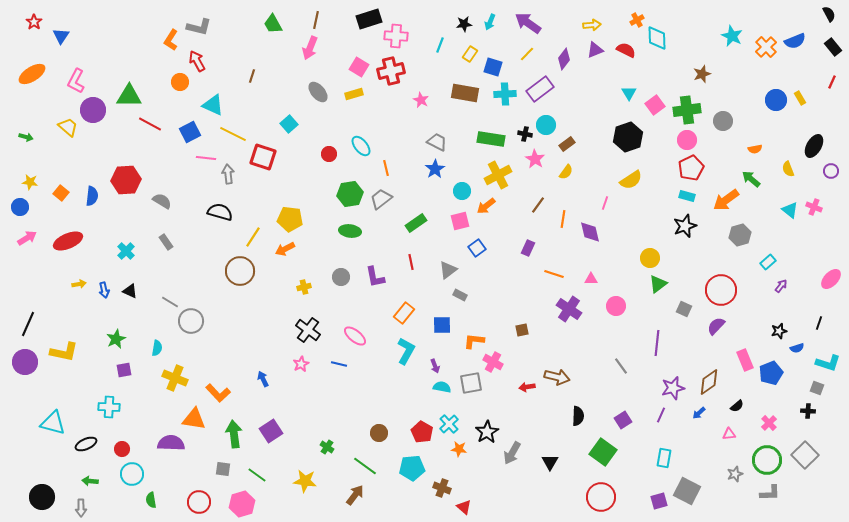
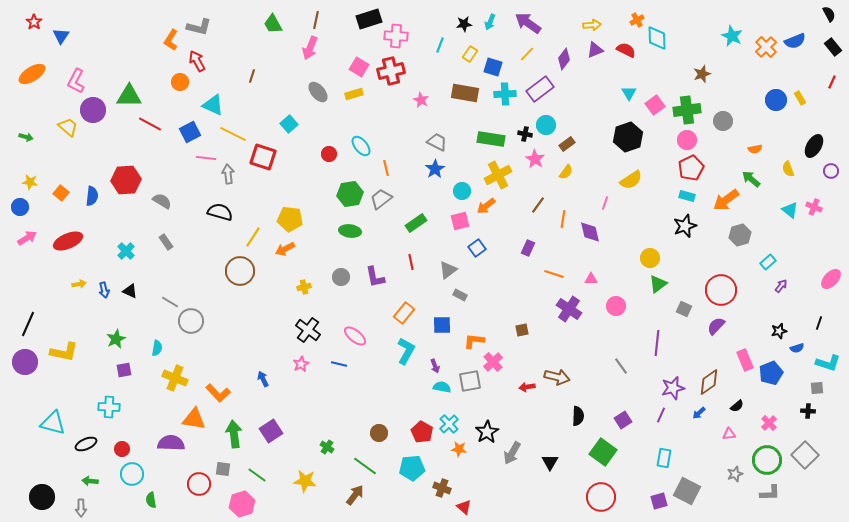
pink cross at (493, 362): rotated 18 degrees clockwise
gray square at (471, 383): moved 1 px left, 2 px up
gray square at (817, 388): rotated 24 degrees counterclockwise
red circle at (199, 502): moved 18 px up
